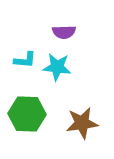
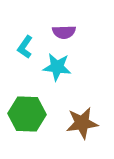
cyan L-shape: moved 13 px up; rotated 120 degrees clockwise
